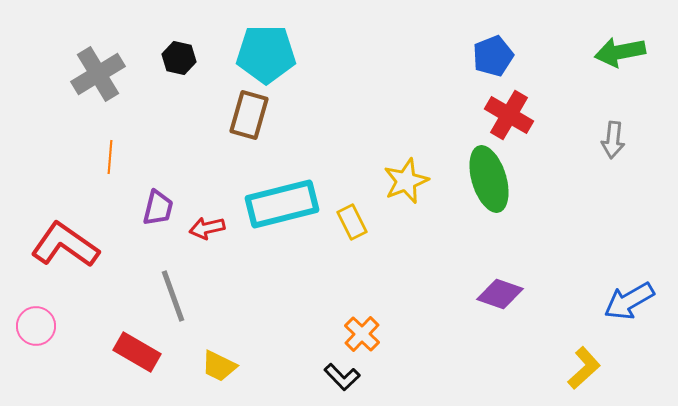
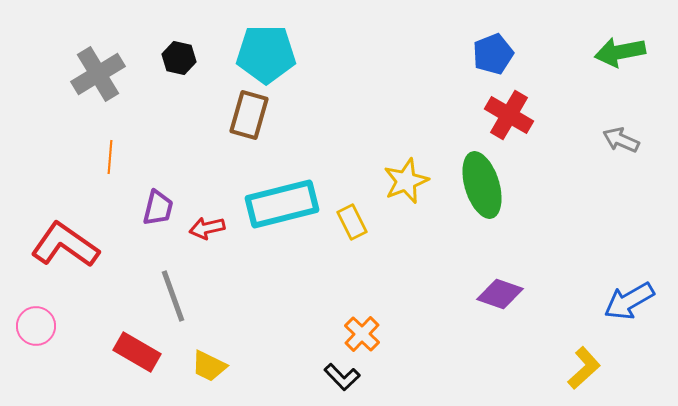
blue pentagon: moved 2 px up
gray arrow: moved 8 px right; rotated 108 degrees clockwise
green ellipse: moved 7 px left, 6 px down
yellow trapezoid: moved 10 px left
